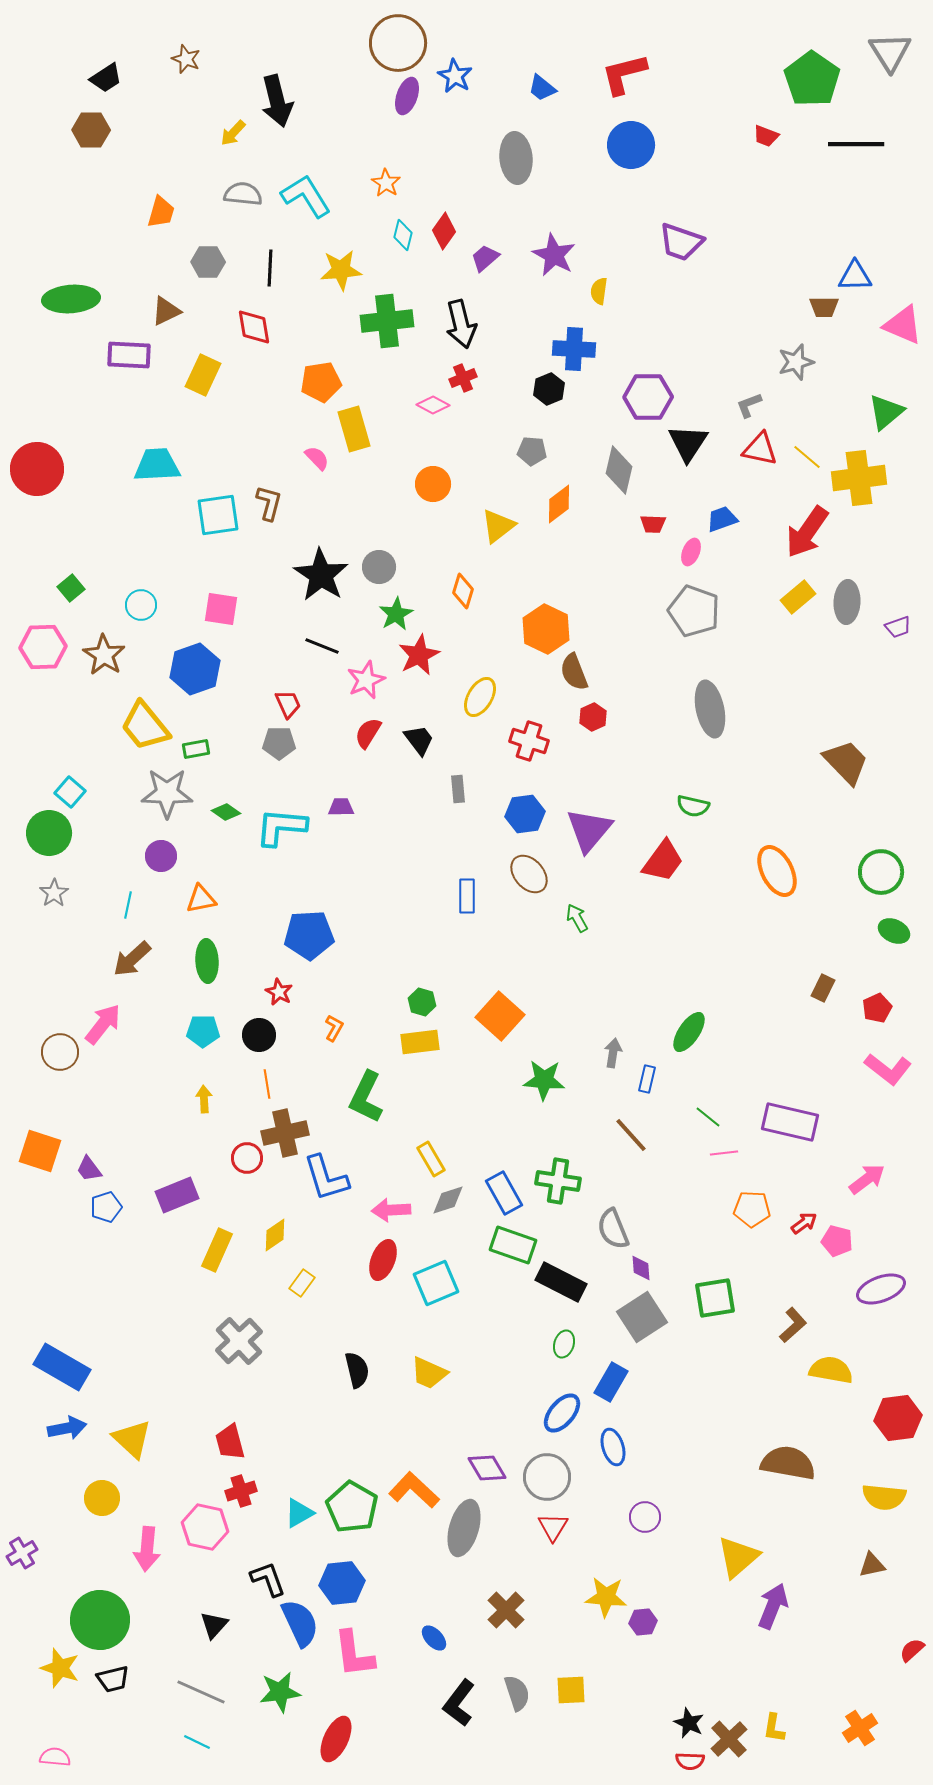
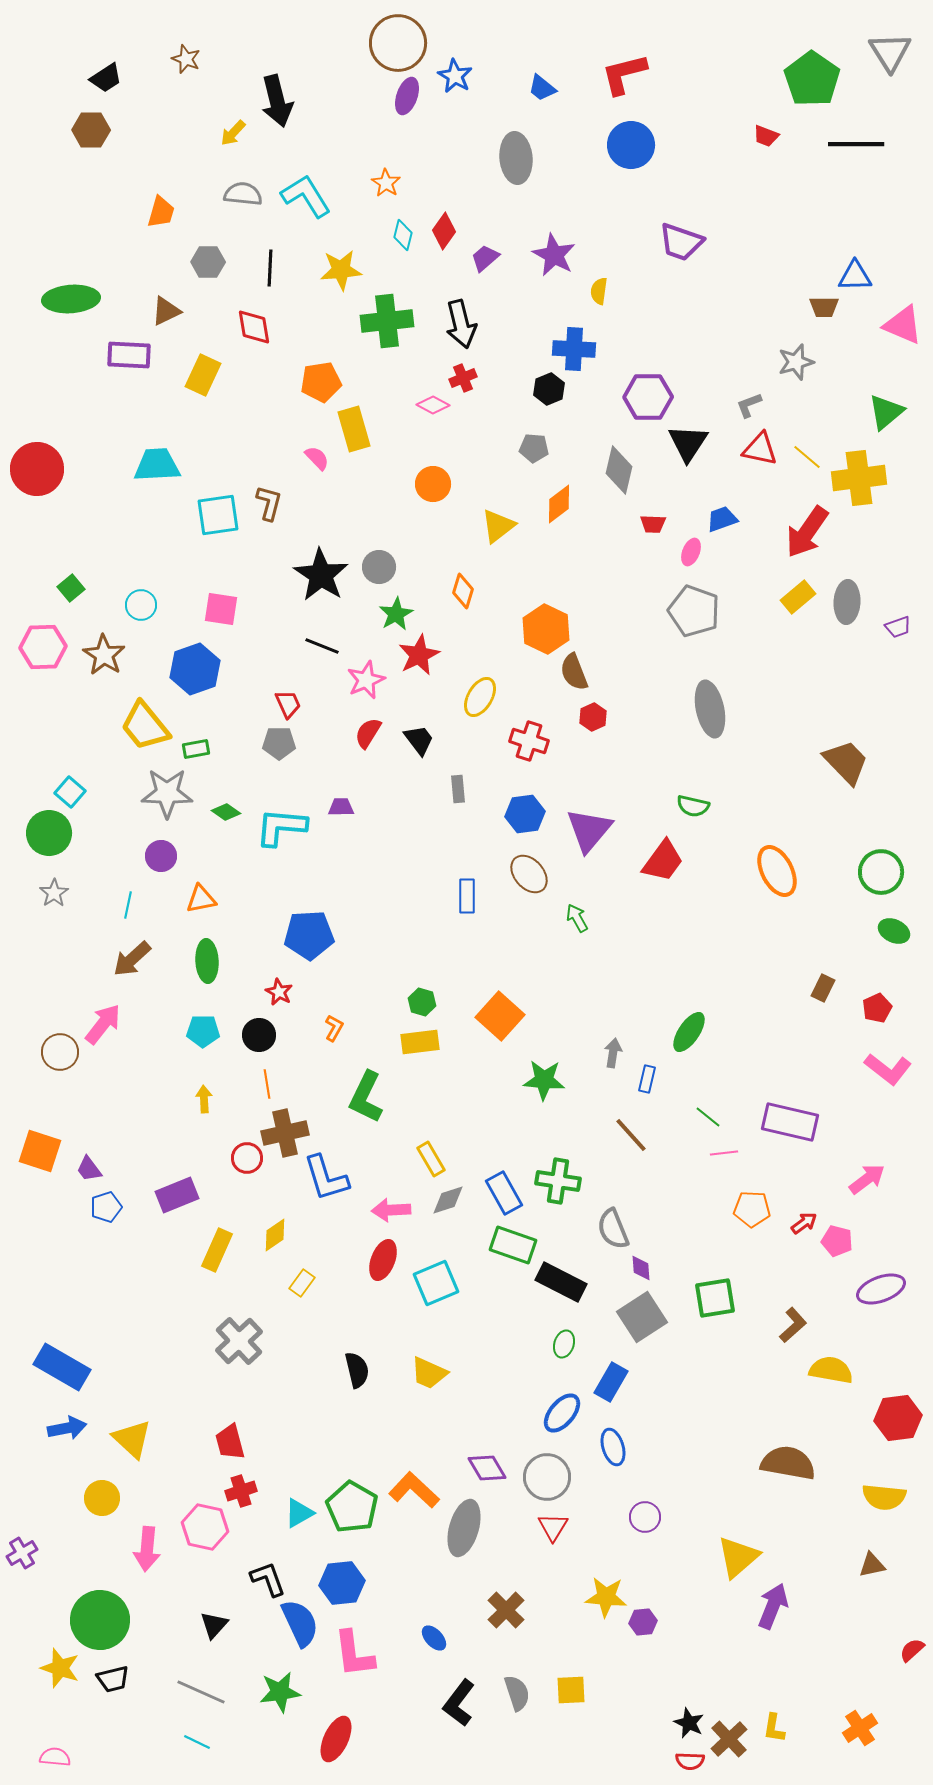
gray pentagon at (532, 451): moved 2 px right, 3 px up
